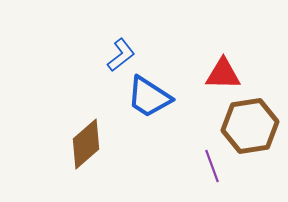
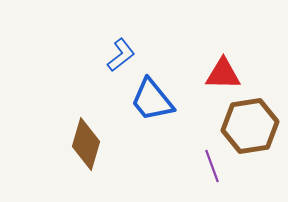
blue trapezoid: moved 3 px right, 3 px down; rotated 18 degrees clockwise
brown diamond: rotated 33 degrees counterclockwise
